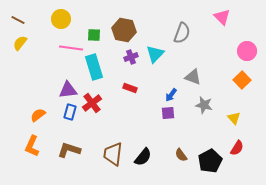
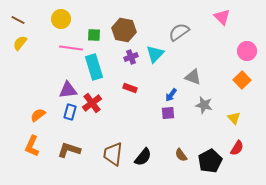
gray semicircle: moved 3 px left, 1 px up; rotated 145 degrees counterclockwise
